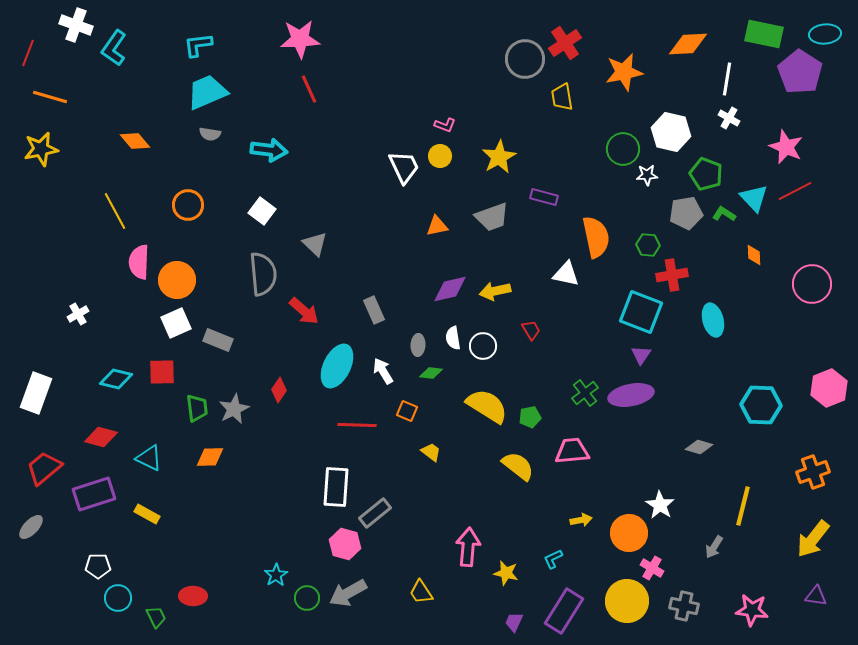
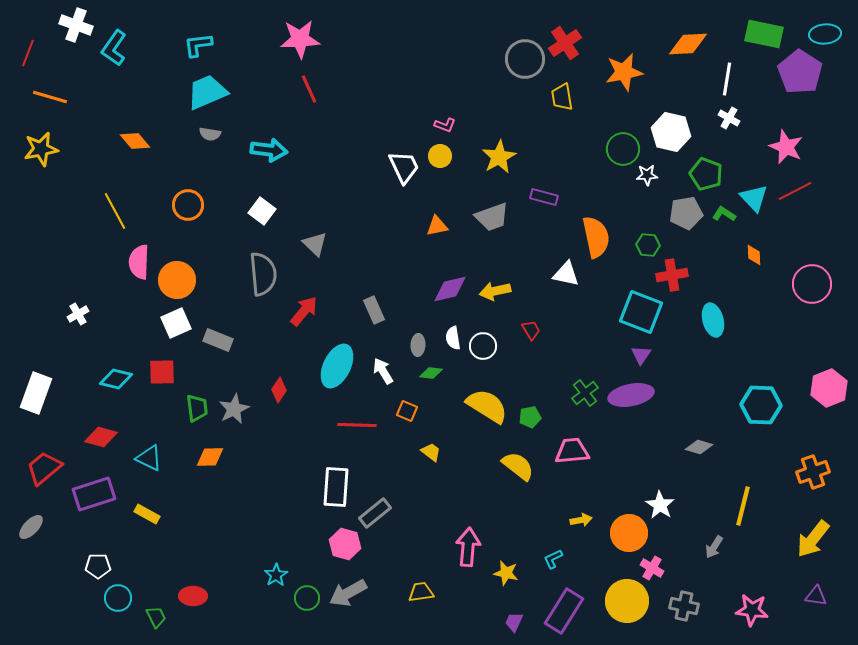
red arrow at (304, 311): rotated 92 degrees counterclockwise
yellow trapezoid at (421, 592): rotated 116 degrees clockwise
